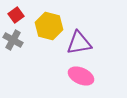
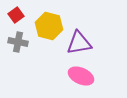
gray cross: moved 5 px right, 2 px down; rotated 18 degrees counterclockwise
